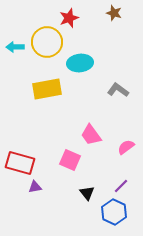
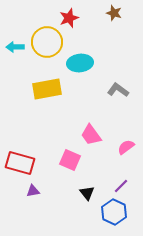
purple triangle: moved 2 px left, 4 px down
